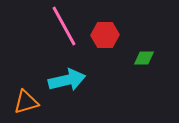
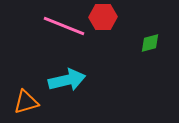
pink line: rotated 39 degrees counterclockwise
red hexagon: moved 2 px left, 18 px up
green diamond: moved 6 px right, 15 px up; rotated 15 degrees counterclockwise
